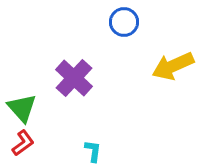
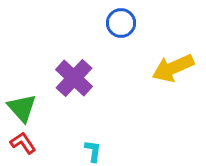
blue circle: moved 3 px left, 1 px down
yellow arrow: moved 2 px down
red L-shape: rotated 88 degrees counterclockwise
